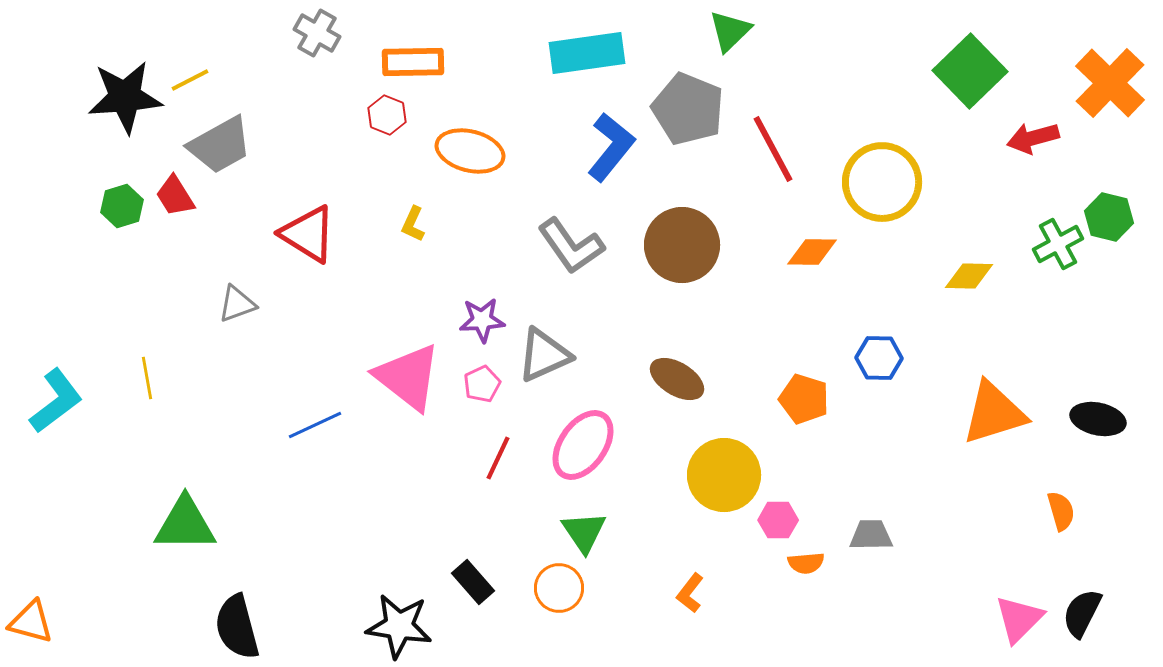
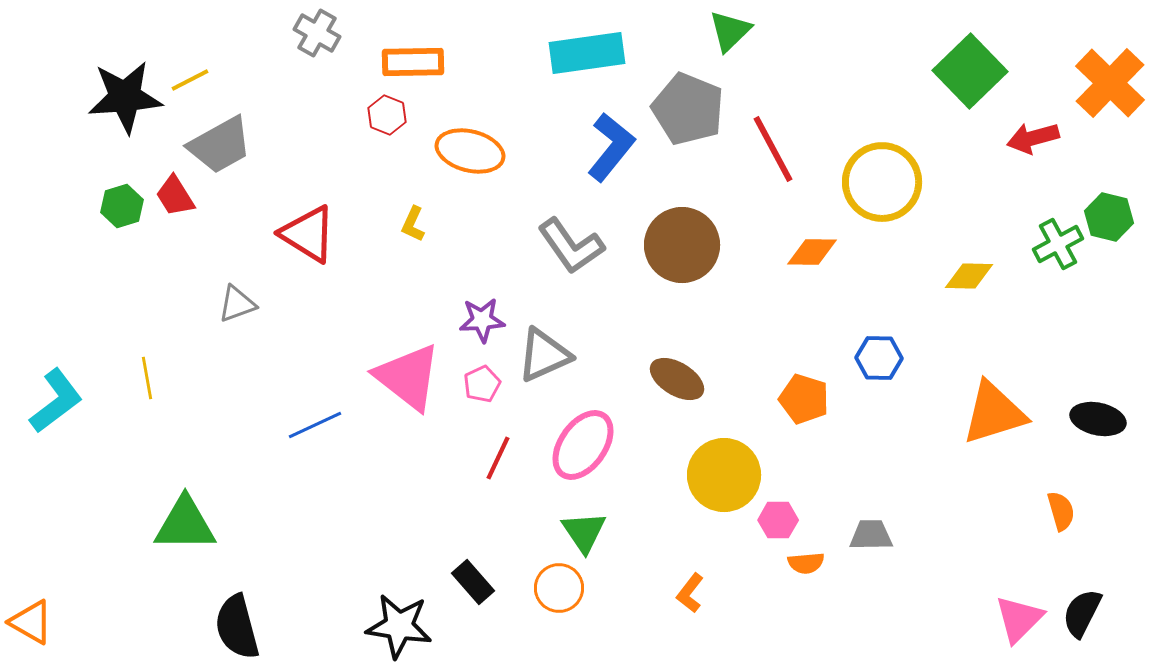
orange triangle at (31, 622): rotated 15 degrees clockwise
